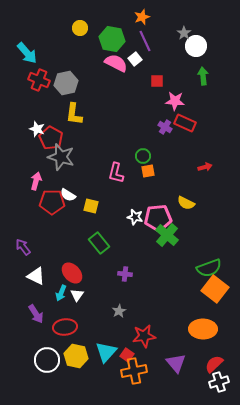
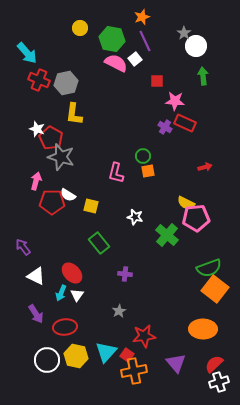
pink pentagon at (158, 218): moved 38 px right
